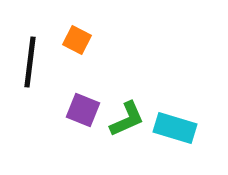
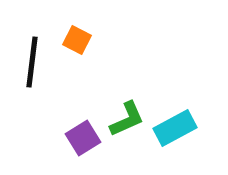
black line: moved 2 px right
purple square: moved 28 px down; rotated 36 degrees clockwise
cyan rectangle: rotated 45 degrees counterclockwise
